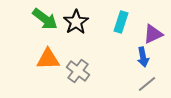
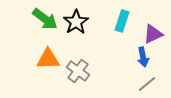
cyan rectangle: moved 1 px right, 1 px up
